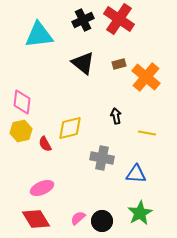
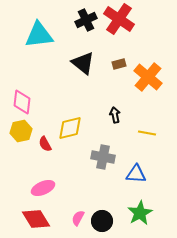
black cross: moved 3 px right
orange cross: moved 2 px right
black arrow: moved 1 px left, 1 px up
gray cross: moved 1 px right, 1 px up
pink ellipse: moved 1 px right
pink semicircle: rotated 21 degrees counterclockwise
